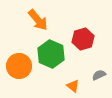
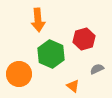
orange arrow: rotated 35 degrees clockwise
red hexagon: moved 1 px right
orange circle: moved 8 px down
gray semicircle: moved 2 px left, 6 px up
